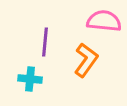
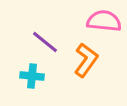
purple line: rotated 56 degrees counterclockwise
cyan cross: moved 2 px right, 3 px up
